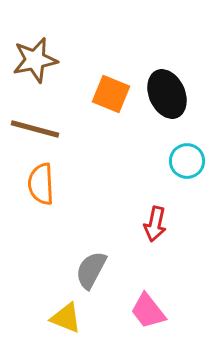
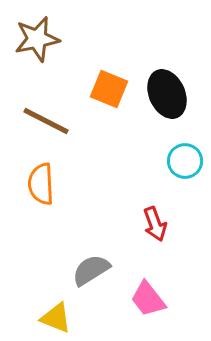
brown star: moved 2 px right, 21 px up
orange square: moved 2 px left, 5 px up
brown line: moved 11 px right, 8 px up; rotated 12 degrees clockwise
cyan circle: moved 2 px left
red arrow: rotated 32 degrees counterclockwise
gray semicircle: rotated 30 degrees clockwise
pink trapezoid: moved 12 px up
yellow triangle: moved 10 px left
